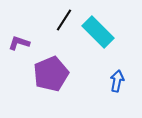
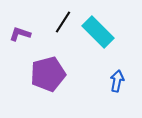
black line: moved 1 px left, 2 px down
purple L-shape: moved 1 px right, 9 px up
purple pentagon: moved 3 px left; rotated 8 degrees clockwise
